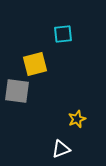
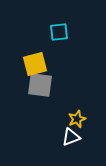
cyan square: moved 4 px left, 2 px up
gray square: moved 23 px right, 6 px up
white triangle: moved 10 px right, 12 px up
